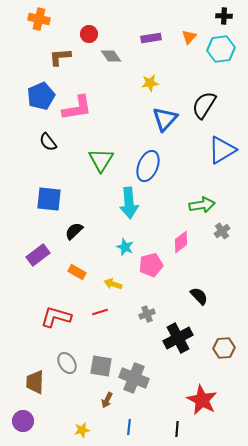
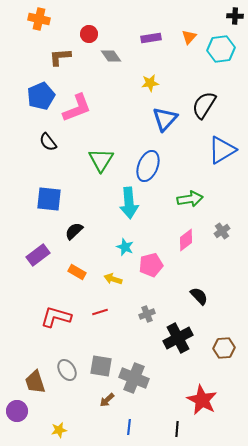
black cross at (224, 16): moved 11 px right
pink L-shape at (77, 108): rotated 12 degrees counterclockwise
green arrow at (202, 205): moved 12 px left, 6 px up
pink diamond at (181, 242): moved 5 px right, 2 px up
yellow arrow at (113, 284): moved 5 px up
gray ellipse at (67, 363): moved 7 px down
brown trapezoid at (35, 382): rotated 20 degrees counterclockwise
brown arrow at (107, 400): rotated 21 degrees clockwise
purple circle at (23, 421): moved 6 px left, 10 px up
yellow star at (82, 430): moved 23 px left
